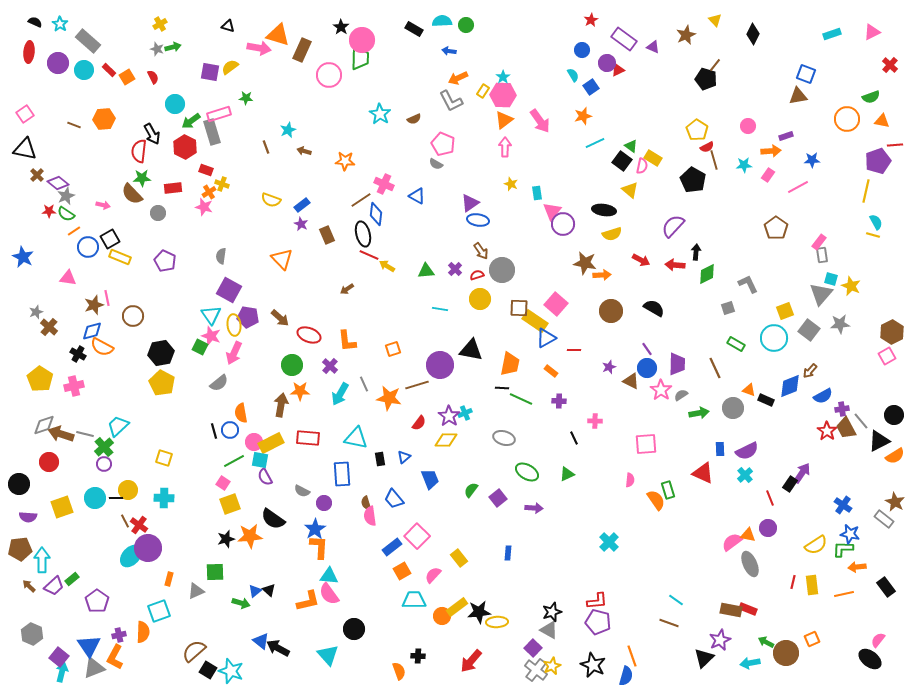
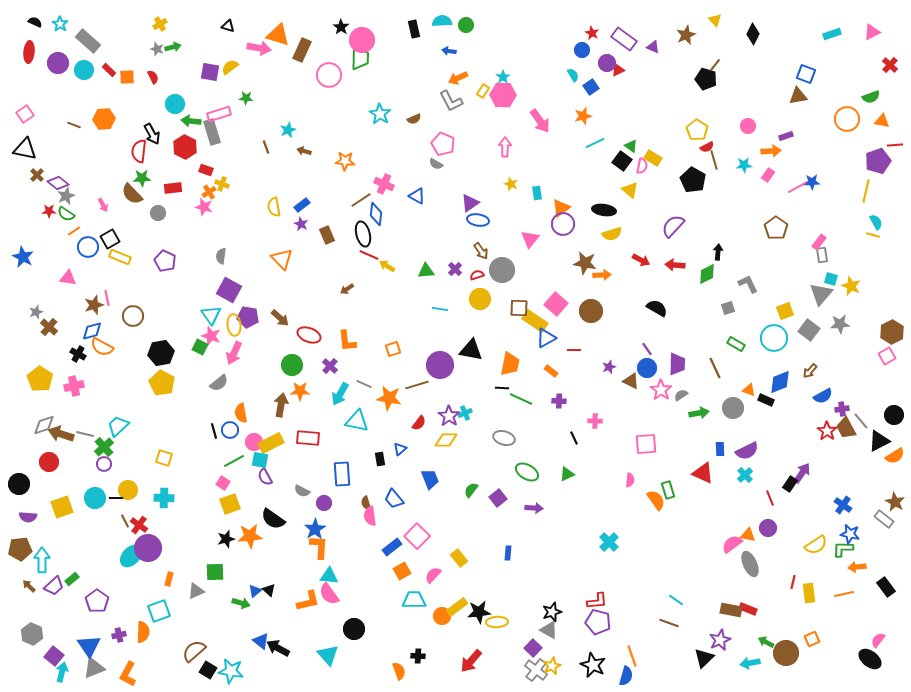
red star at (591, 20): moved 1 px right, 13 px down; rotated 16 degrees counterclockwise
black rectangle at (414, 29): rotated 48 degrees clockwise
orange square at (127, 77): rotated 28 degrees clockwise
orange triangle at (504, 120): moved 57 px right, 88 px down
green arrow at (191, 121): rotated 42 degrees clockwise
blue star at (812, 160): moved 22 px down
yellow semicircle at (271, 200): moved 3 px right, 7 px down; rotated 60 degrees clockwise
pink arrow at (103, 205): rotated 48 degrees clockwise
pink triangle at (552, 211): moved 22 px left, 28 px down
black arrow at (696, 252): moved 22 px right
black semicircle at (654, 308): moved 3 px right
brown circle at (611, 311): moved 20 px left
gray line at (364, 384): rotated 42 degrees counterclockwise
blue diamond at (790, 386): moved 10 px left, 4 px up
cyan triangle at (356, 438): moved 1 px right, 17 px up
blue triangle at (404, 457): moved 4 px left, 8 px up
pink semicircle at (732, 542): moved 2 px down
yellow rectangle at (812, 585): moved 3 px left, 8 px down
purple square at (59, 657): moved 5 px left, 1 px up
orange L-shape at (115, 657): moved 13 px right, 17 px down
cyan star at (231, 671): rotated 10 degrees counterclockwise
